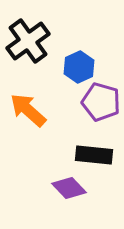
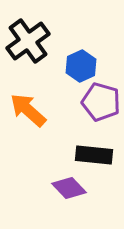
blue hexagon: moved 2 px right, 1 px up
